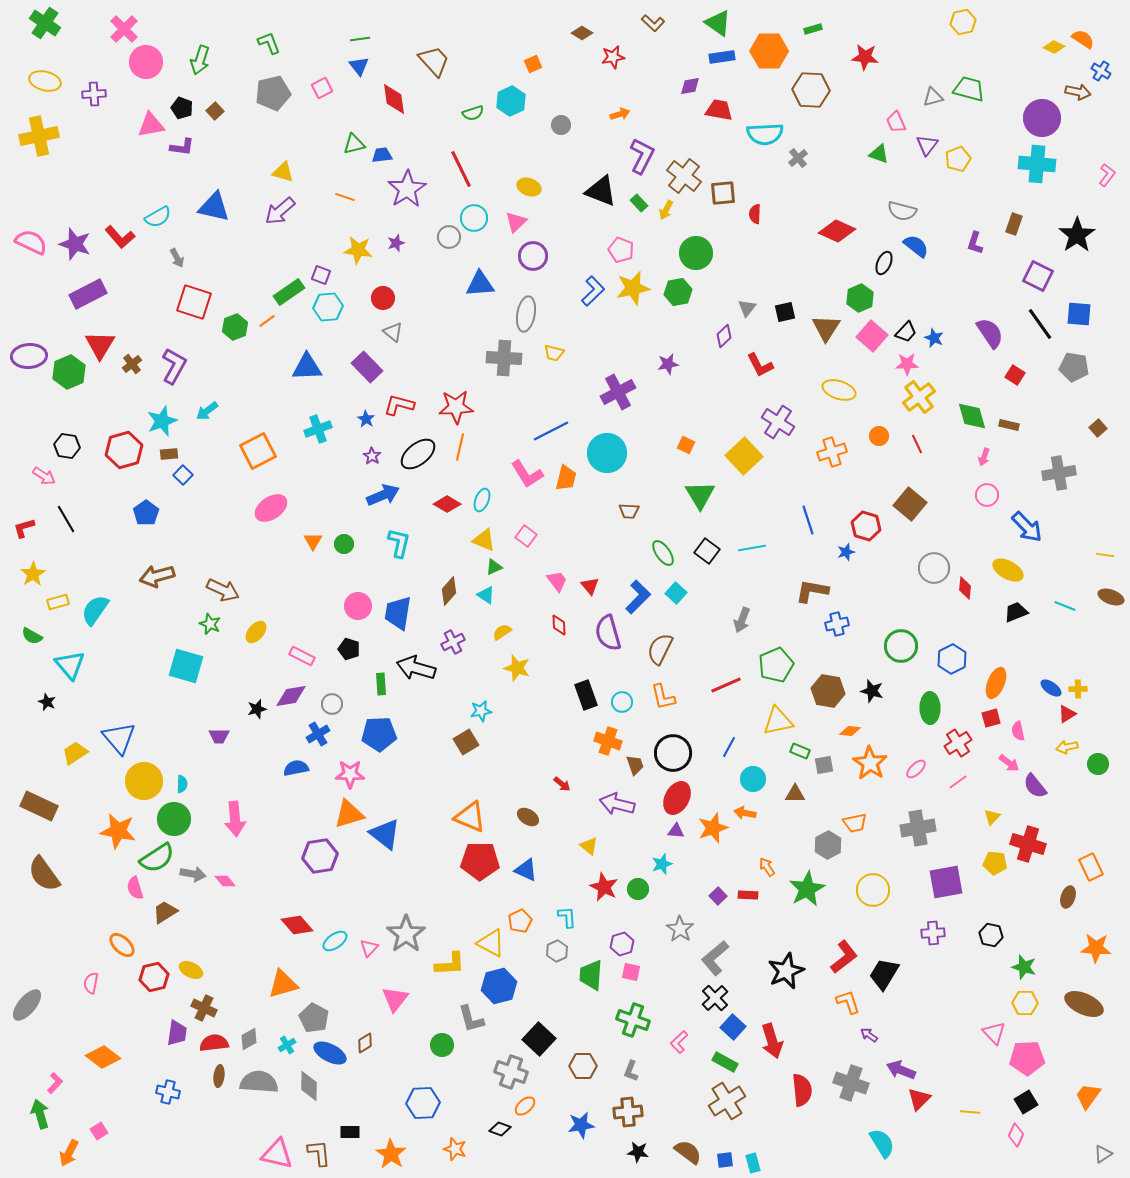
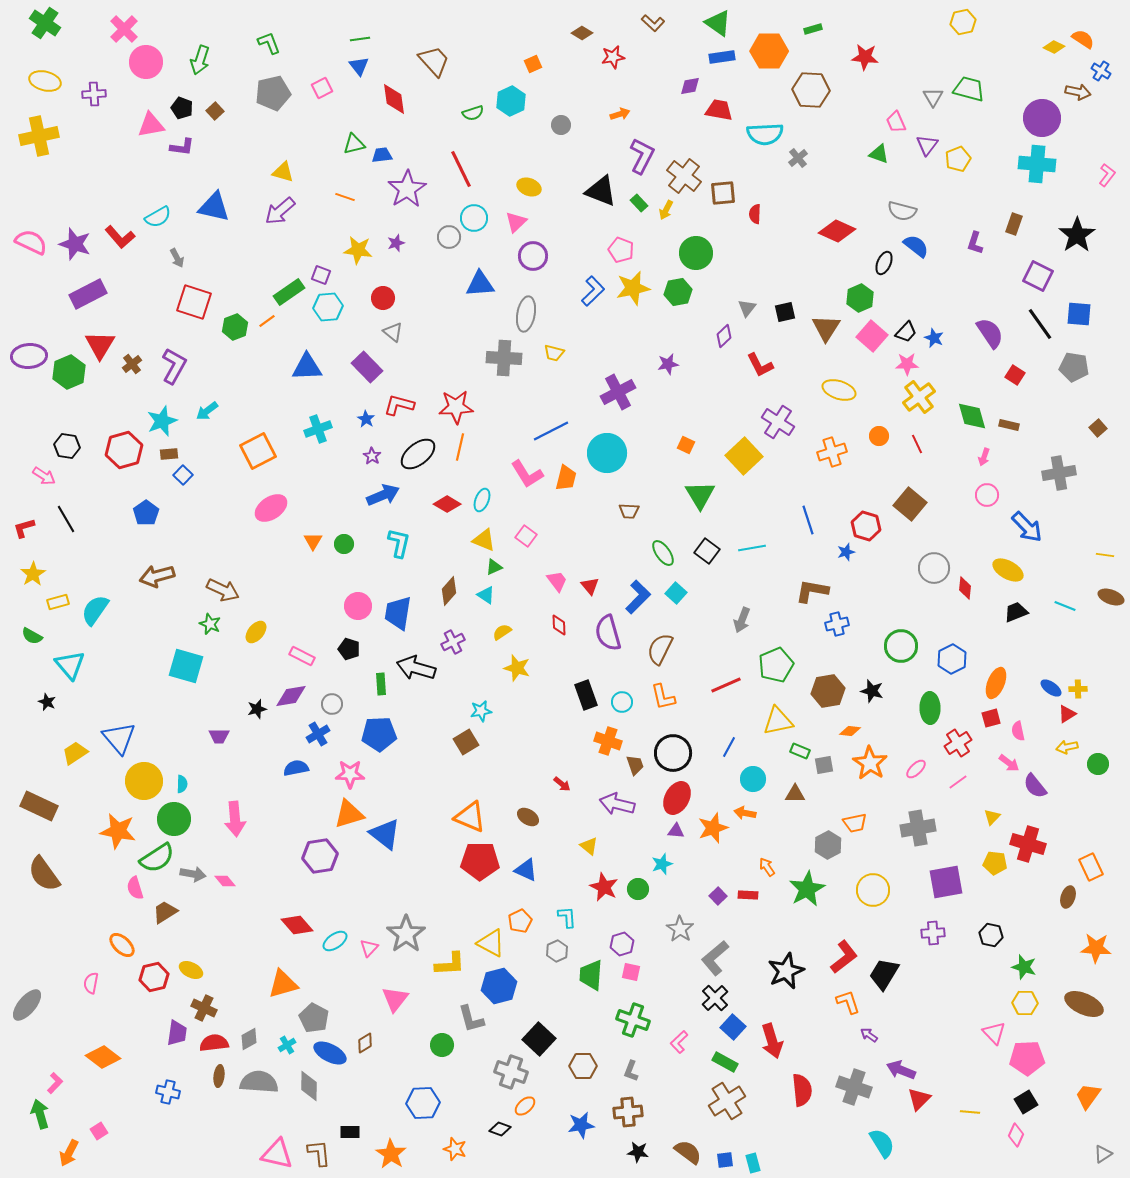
gray triangle at (933, 97): rotated 45 degrees counterclockwise
brown hexagon at (828, 691): rotated 20 degrees counterclockwise
gray cross at (851, 1083): moved 3 px right, 4 px down
